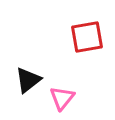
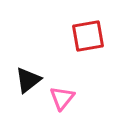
red square: moved 1 px right, 1 px up
